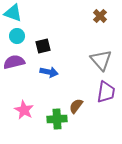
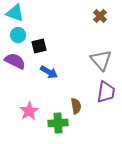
cyan triangle: moved 2 px right
cyan circle: moved 1 px right, 1 px up
black square: moved 4 px left
purple semicircle: moved 1 px right, 1 px up; rotated 40 degrees clockwise
blue arrow: rotated 18 degrees clockwise
brown semicircle: rotated 133 degrees clockwise
pink star: moved 5 px right, 1 px down; rotated 12 degrees clockwise
green cross: moved 1 px right, 4 px down
